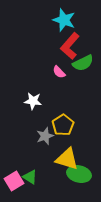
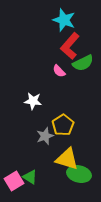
pink semicircle: moved 1 px up
